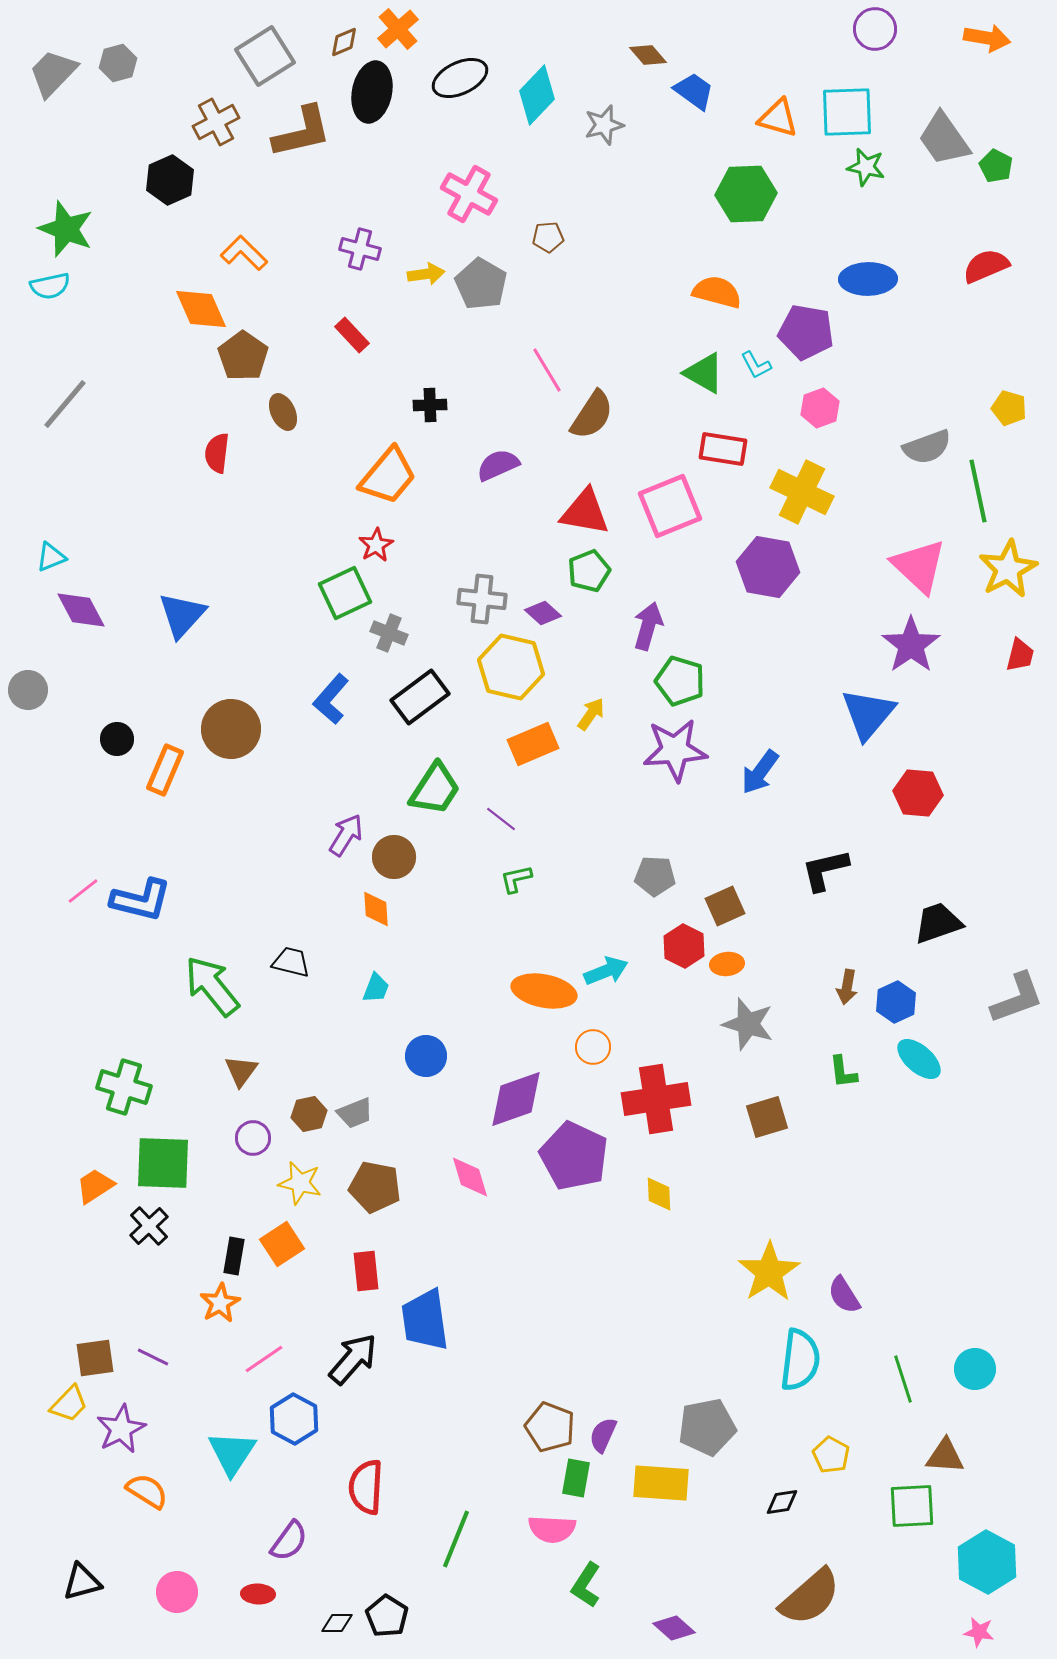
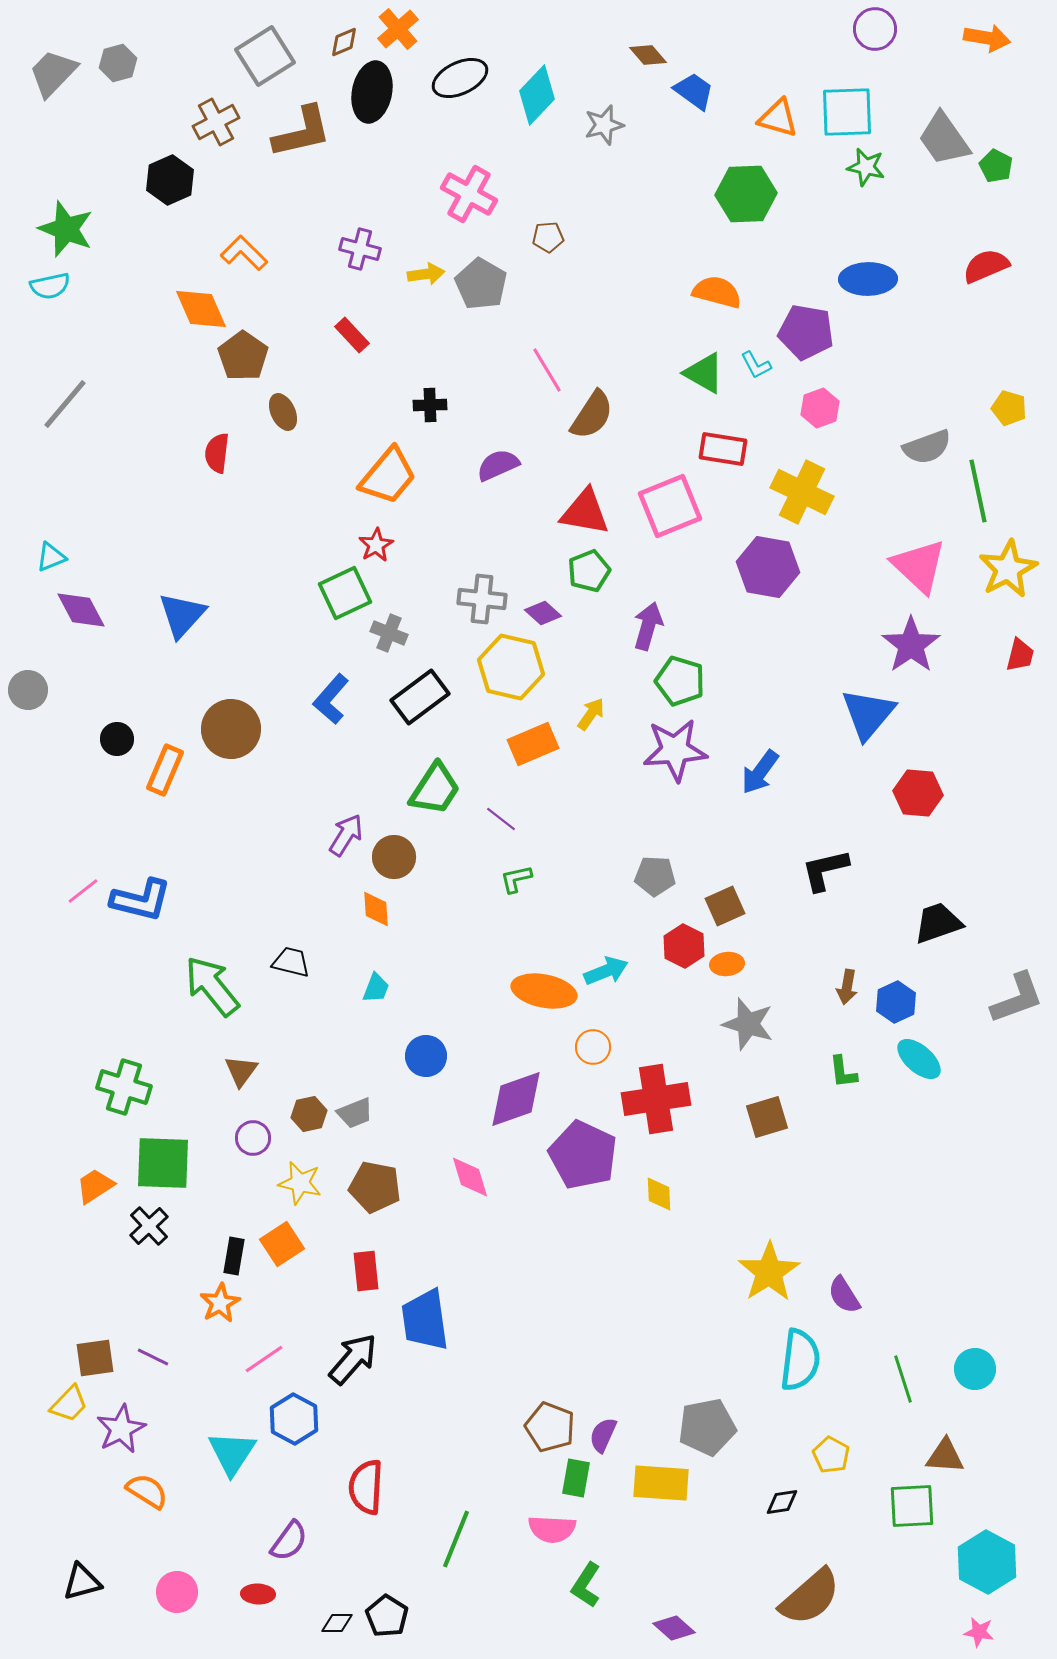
purple pentagon at (574, 1156): moved 9 px right, 1 px up
